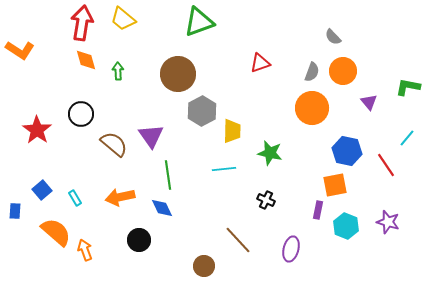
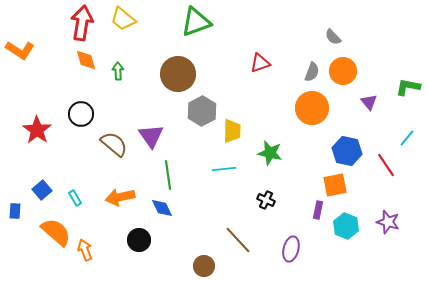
green triangle at (199, 22): moved 3 px left
